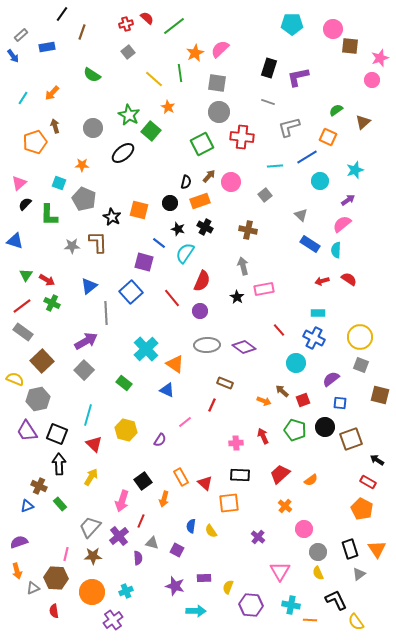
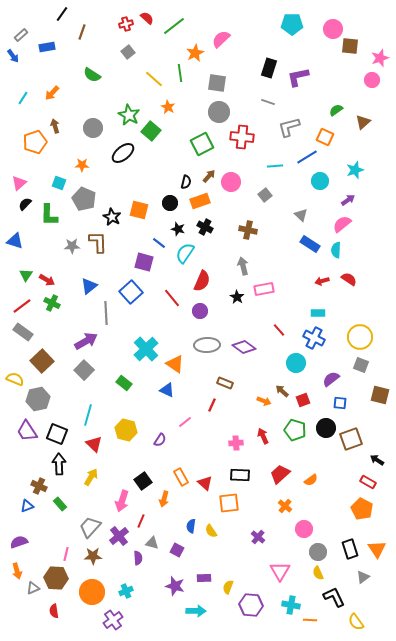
pink semicircle at (220, 49): moved 1 px right, 10 px up
orange square at (328, 137): moved 3 px left
black circle at (325, 427): moved 1 px right, 1 px down
gray triangle at (359, 574): moved 4 px right, 3 px down
black L-shape at (336, 600): moved 2 px left, 3 px up
